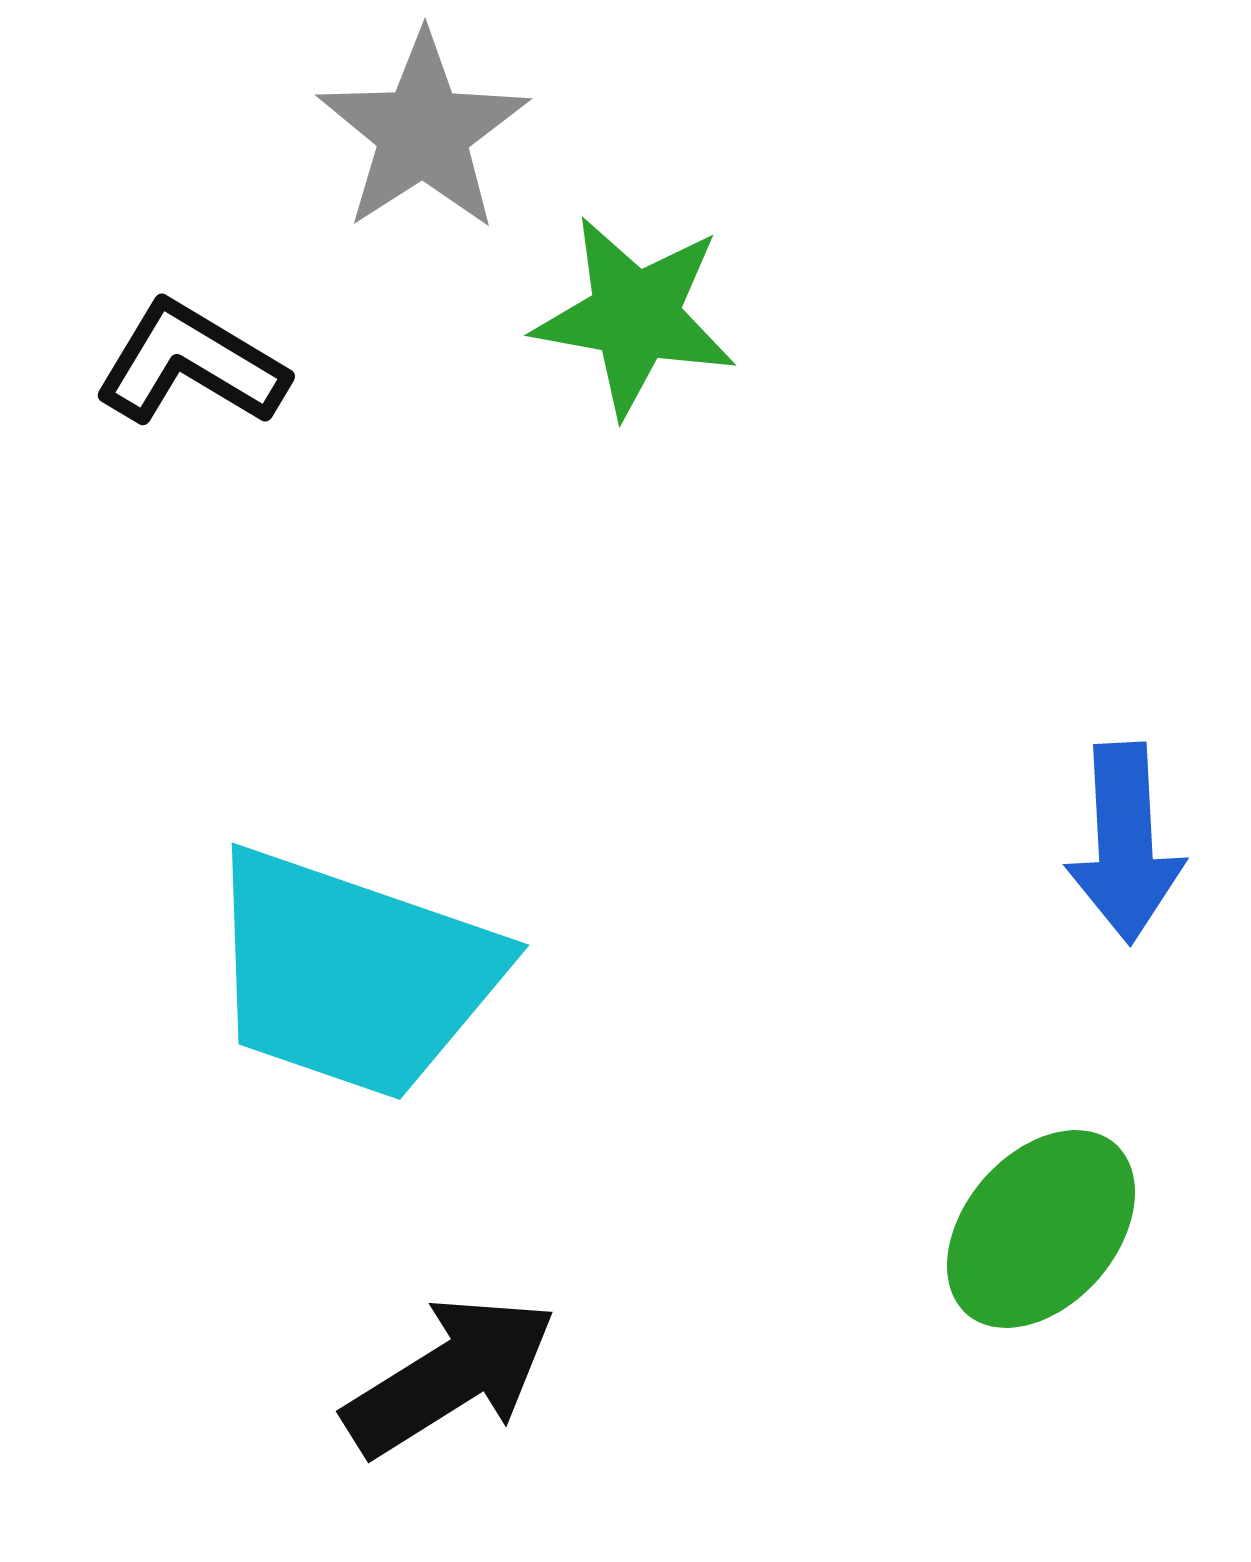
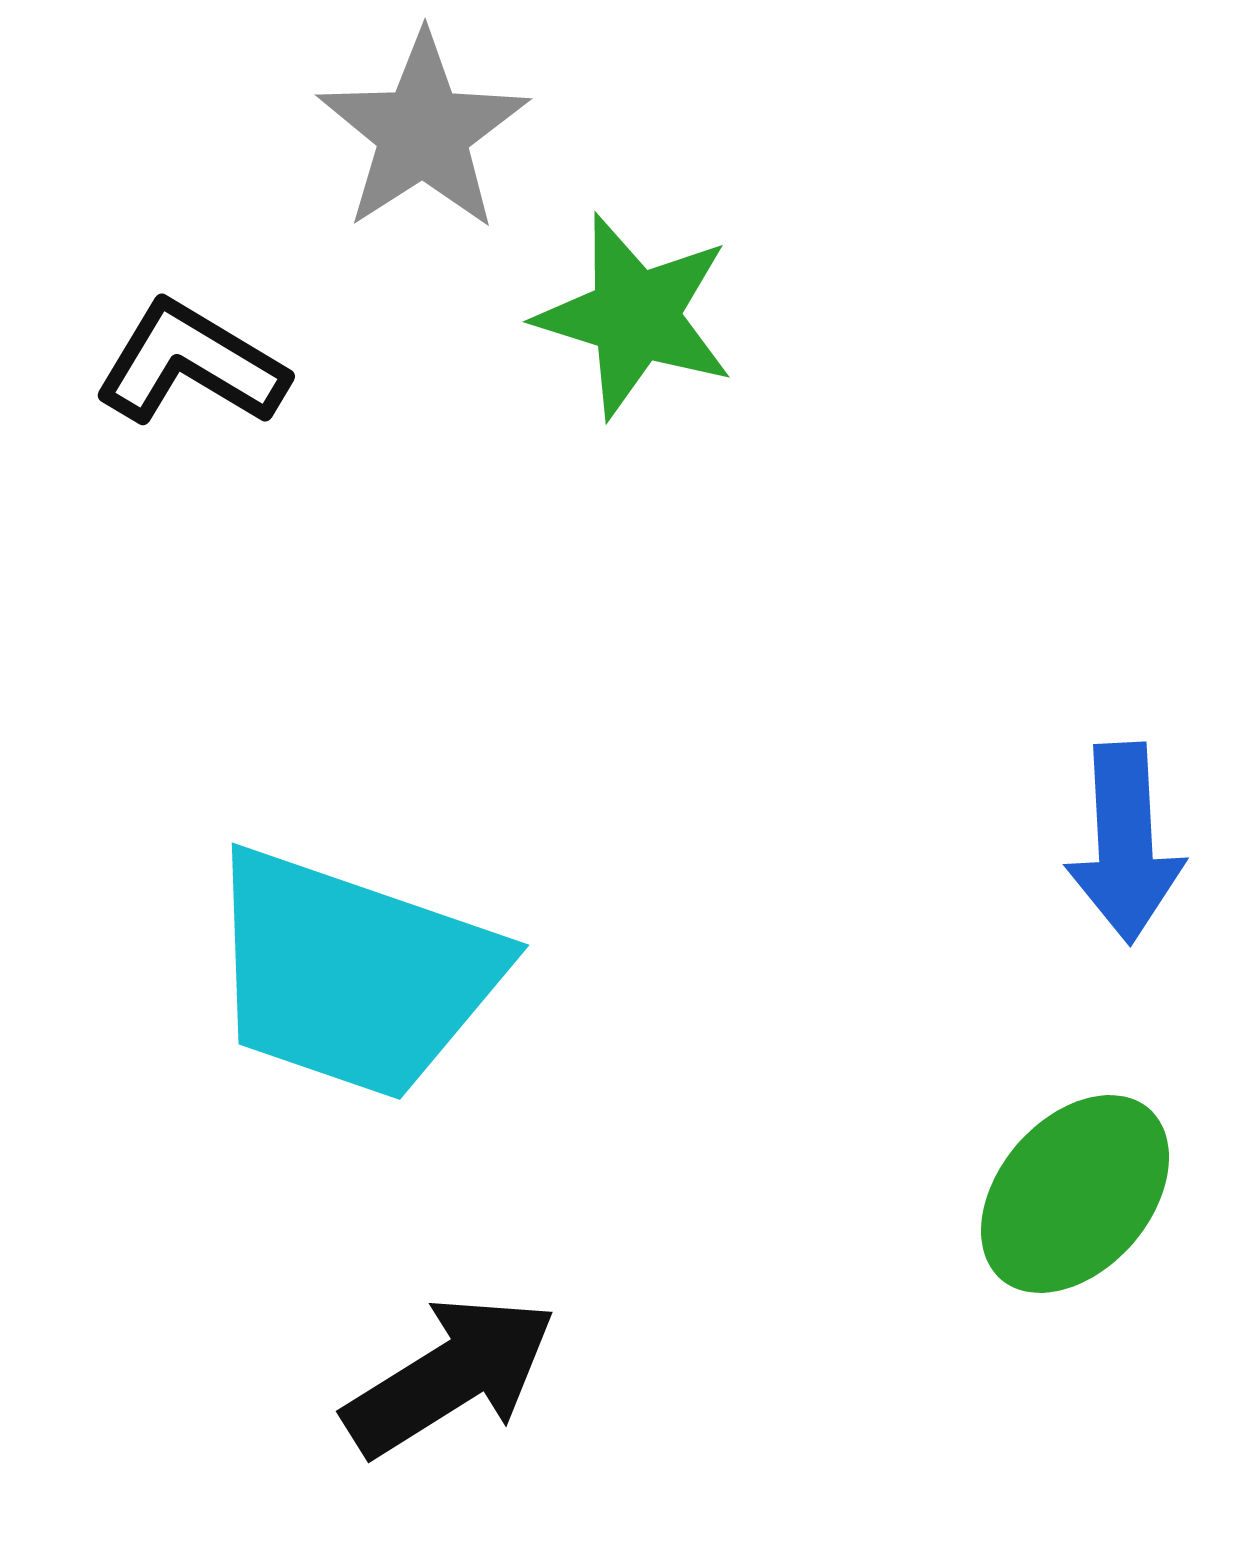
green star: rotated 7 degrees clockwise
green ellipse: moved 34 px right, 35 px up
